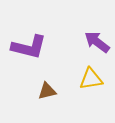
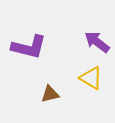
yellow triangle: moved 1 px up; rotated 40 degrees clockwise
brown triangle: moved 3 px right, 3 px down
